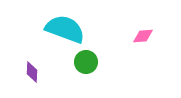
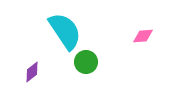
cyan semicircle: moved 2 px down; rotated 36 degrees clockwise
purple diamond: rotated 50 degrees clockwise
